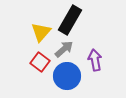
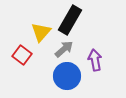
red square: moved 18 px left, 7 px up
